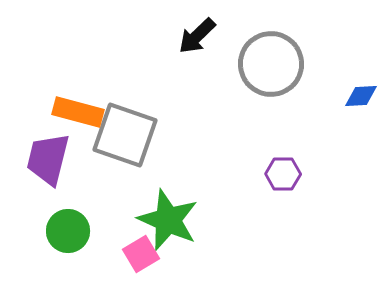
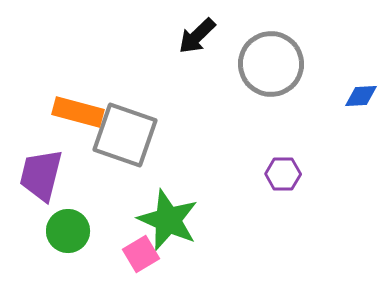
purple trapezoid: moved 7 px left, 16 px down
